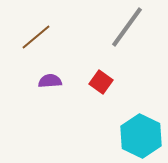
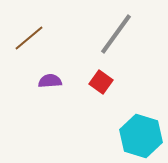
gray line: moved 11 px left, 7 px down
brown line: moved 7 px left, 1 px down
cyan hexagon: rotated 9 degrees counterclockwise
